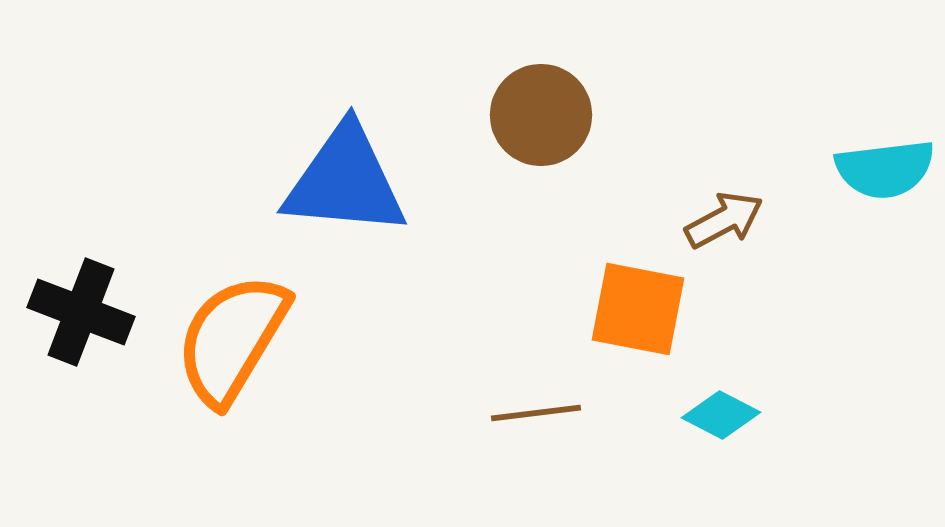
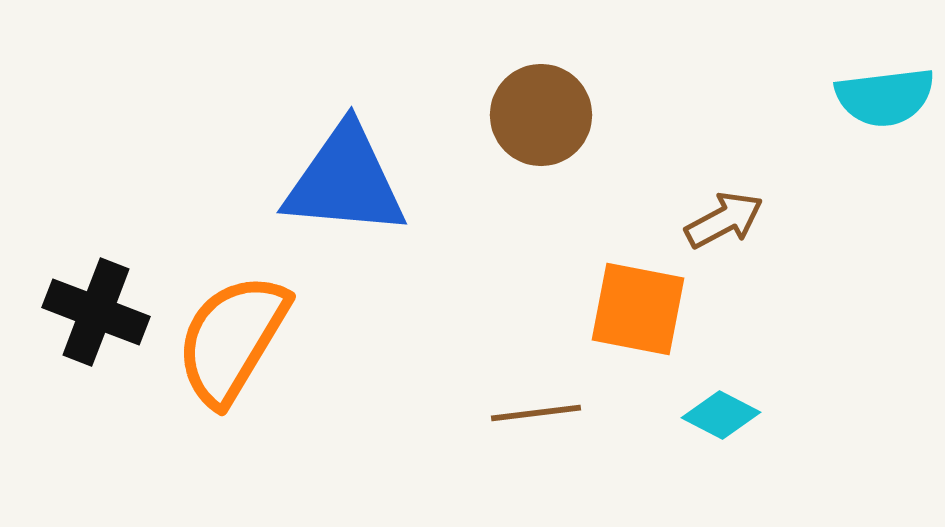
cyan semicircle: moved 72 px up
black cross: moved 15 px right
